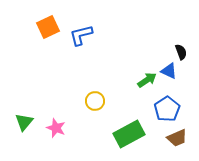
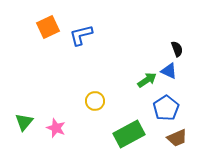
black semicircle: moved 4 px left, 3 px up
blue pentagon: moved 1 px left, 1 px up
